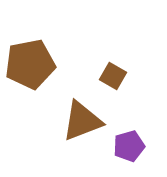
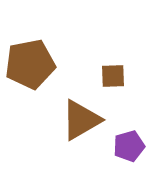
brown square: rotated 32 degrees counterclockwise
brown triangle: moved 1 px left, 1 px up; rotated 9 degrees counterclockwise
